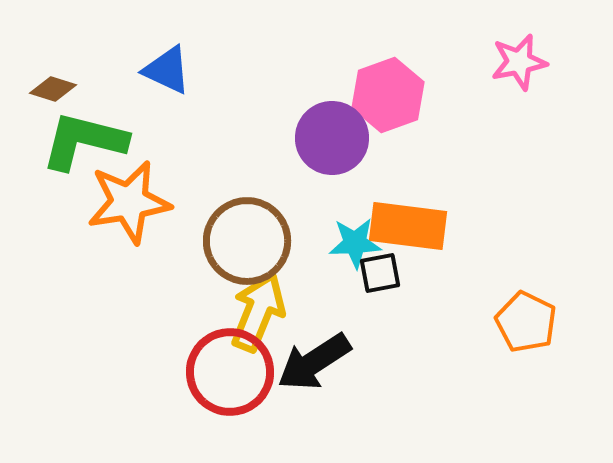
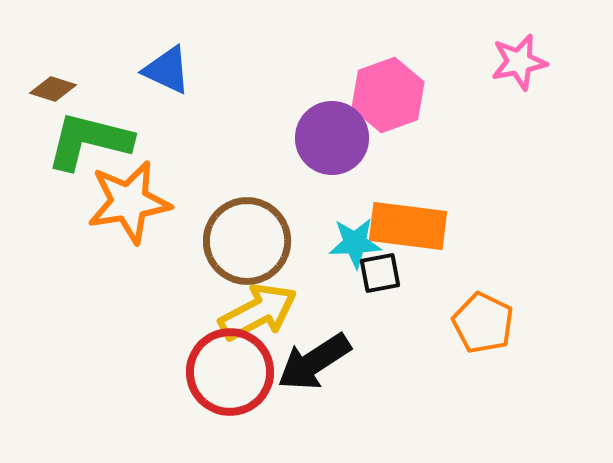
green L-shape: moved 5 px right
yellow arrow: rotated 40 degrees clockwise
orange pentagon: moved 43 px left, 1 px down
